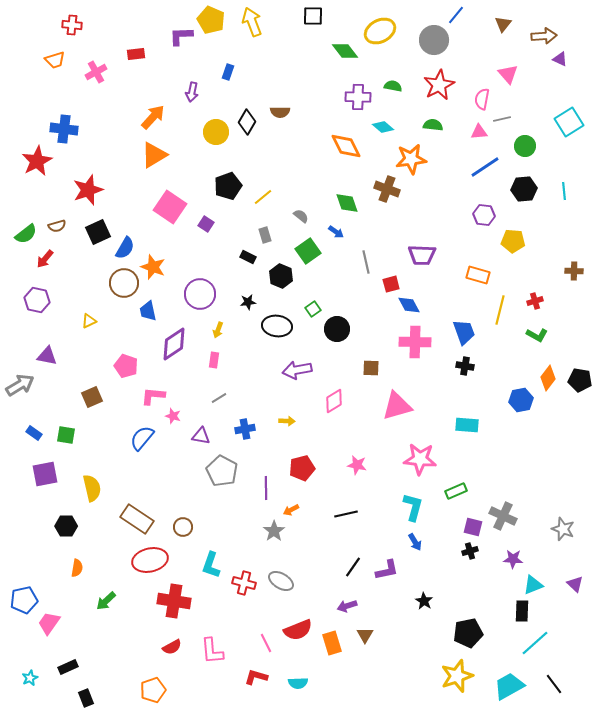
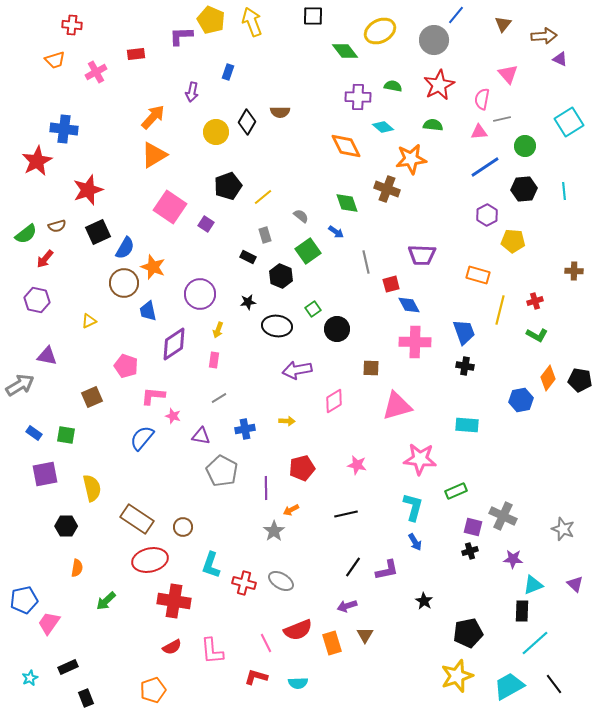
purple hexagon at (484, 215): moved 3 px right; rotated 25 degrees clockwise
